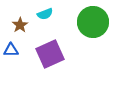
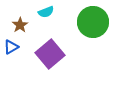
cyan semicircle: moved 1 px right, 2 px up
blue triangle: moved 3 px up; rotated 28 degrees counterclockwise
purple square: rotated 16 degrees counterclockwise
